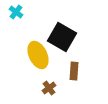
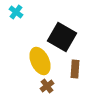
yellow ellipse: moved 2 px right, 6 px down
brown rectangle: moved 1 px right, 2 px up
brown cross: moved 2 px left, 2 px up
